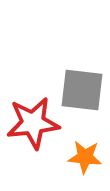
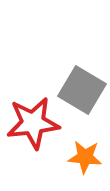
gray square: rotated 24 degrees clockwise
